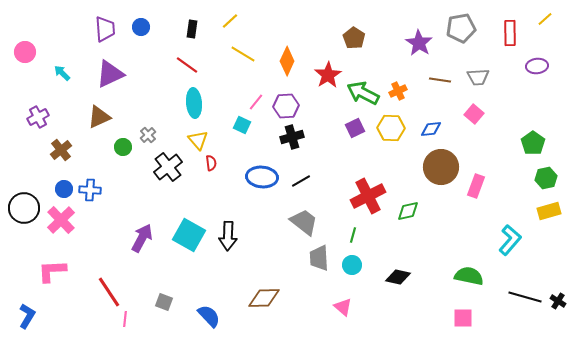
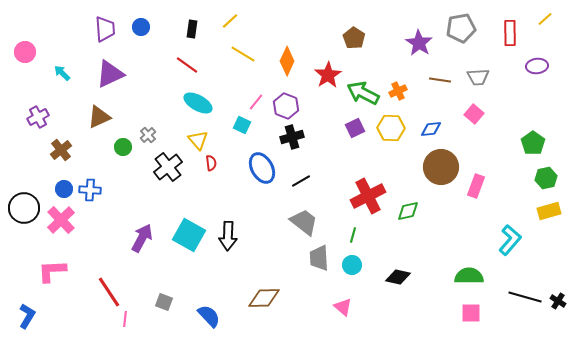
cyan ellipse at (194, 103): moved 4 px right; rotated 56 degrees counterclockwise
purple hexagon at (286, 106): rotated 25 degrees clockwise
blue ellipse at (262, 177): moved 9 px up; rotated 56 degrees clockwise
green semicircle at (469, 276): rotated 12 degrees counterclockwise
pink square at (463, 318): moved 8 px right, 5 px up
